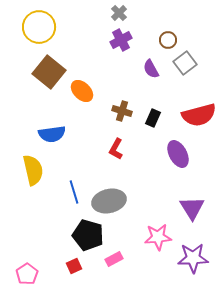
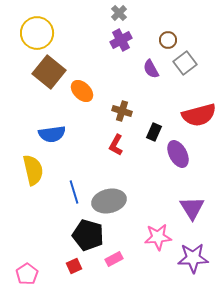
yellow circle: moved 2 px left, 6 px down
black rectangle: moved 1 px right, 14 px down
red L-shape: moved 4 px up
